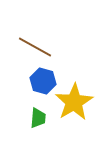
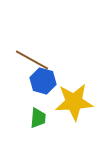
brown line: moved 3 px left, 13 px down
yellow star: rotated 27 degrees clockwise
